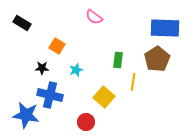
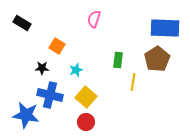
pink semicircle: moved 2 px down; rotated 72 degrees clockwise
yellow square: moved 18 px left
